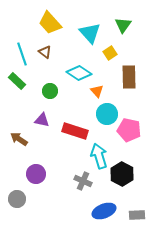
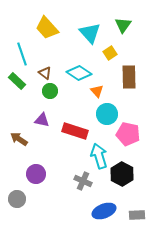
yellow trapezoid: moved 3 px left, 5 px down
brown triangle: moved 21 px down
pink pentagon: moved 1 px left, 4 px down
